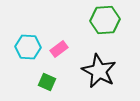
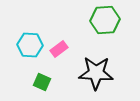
cyan hexagon: moved 2 px right, 2 px up
black star: moved 3 px left, 2 px down; rotated 24 degrees counterclockwise
green square: moved 5 px left
